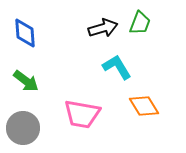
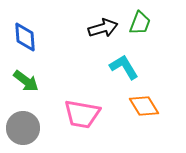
blue diamond: moved 4 px down
cyan L-shape: moved 7 px right
